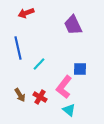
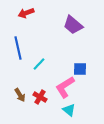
purple trapezoid: rotated 25 degrees counterclockwise
pink L-shape: moved 1 px right; rotated 20 degrees clockwise
